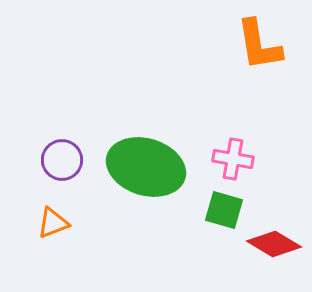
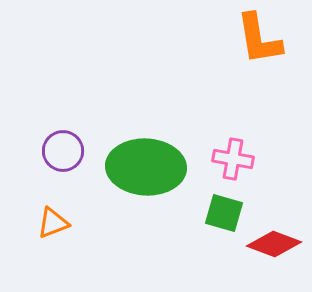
orange L-shape: moved 6 px up
purple circle: moved 1 px right, 9 px up
green ellipse: rotated 14 degrees counterclockwise
green square: moved 3 px down
red diamond: rotated 10 degrees counterclockwise
